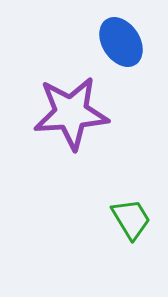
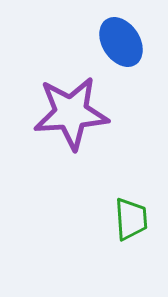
green trapezoid: rotated 27 degrees clockwise
